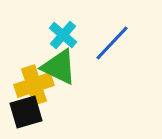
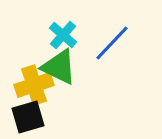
black square: moved 2 px right, 5 px down
